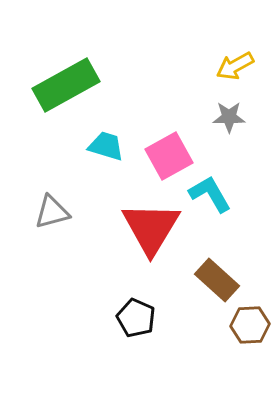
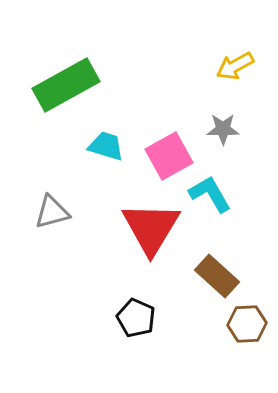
gray star: moved 6 px left, 12 px down
brown rectangle: moved 4 px up
brown hexagon: moved 3 px left, 1 px up
